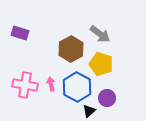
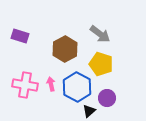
purple rectangle: moved 3 px down
brown hexagon: moved 6 px left
